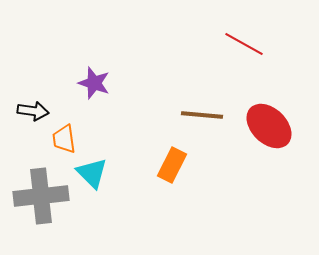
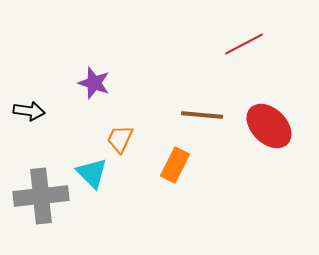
red line: rotated 57 degrees counterclockwise
black arrow: moved 4 px left
orange trapezoid: moved 56 px right; rotated 32 degrees clockwise
orange rectangle: moved 3 px right
